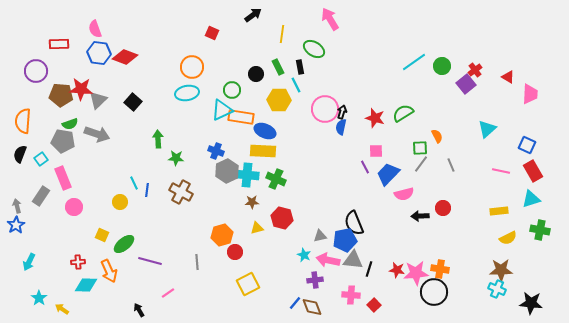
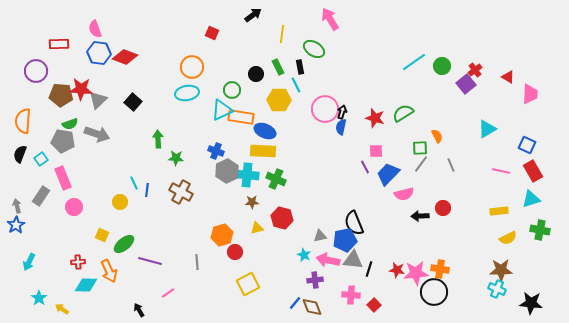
cyan triangle at (487, 129): rotated 12 degrees clockwise
